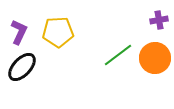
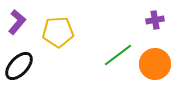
purple cross: moved 4 px left
purple L-shape: moved 2 px left, 10 px up; rotated 15 degrees clockwise
orange circle: moved 6 px down
black ellipse: moved 3 px left, 1 px up
